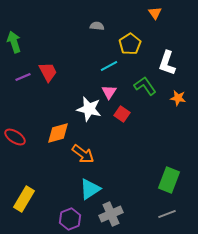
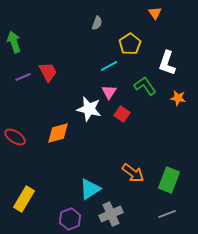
gray semicircle: moved 3 px up; rotated 104 degrees clockwise
orange arrow: moved 50 px right, 19 px down
